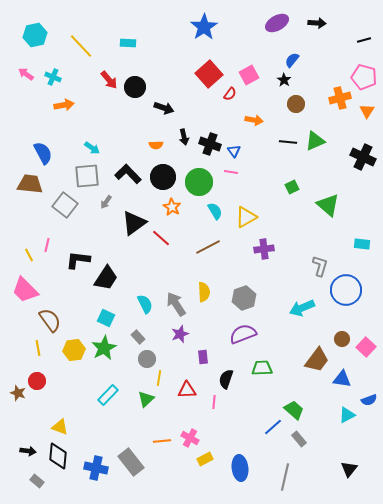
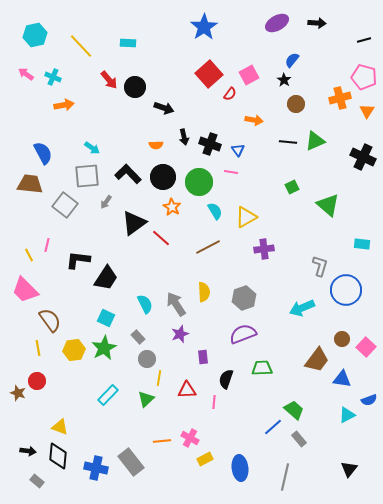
blue triangle at (234, 151): moved 4 px right, 1 px up
